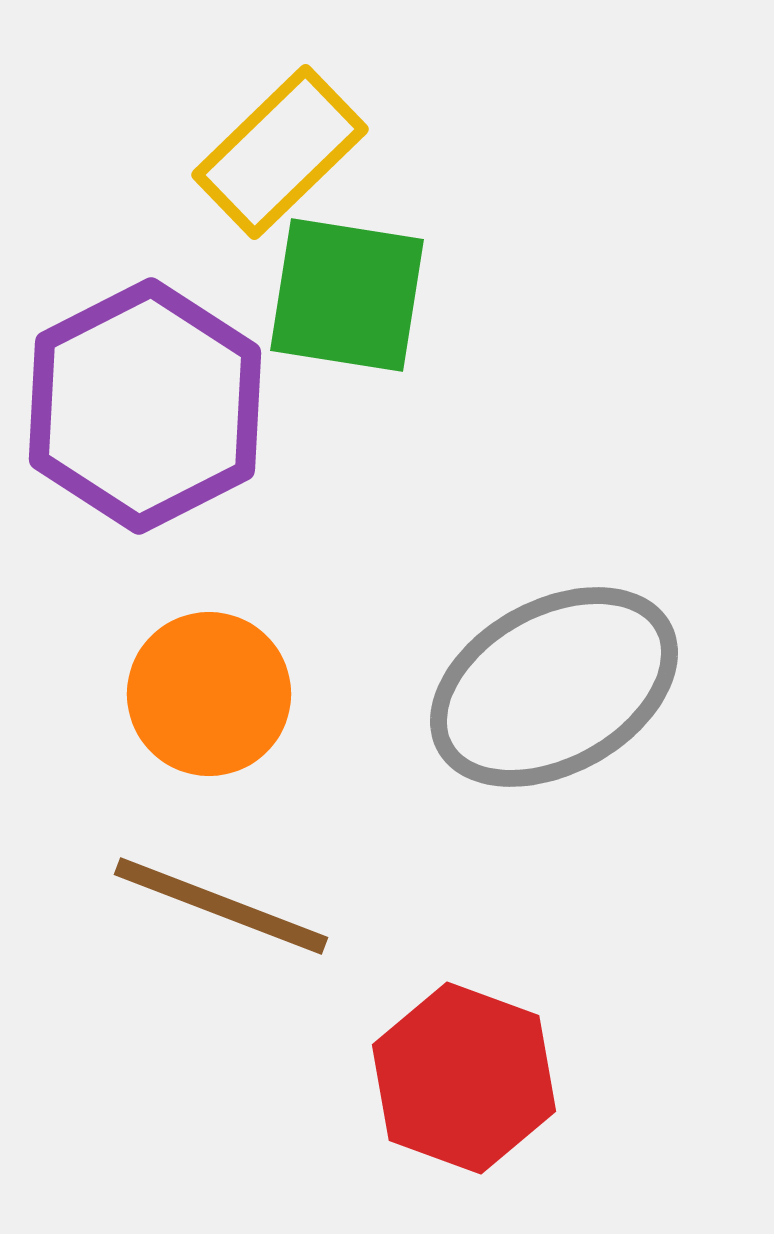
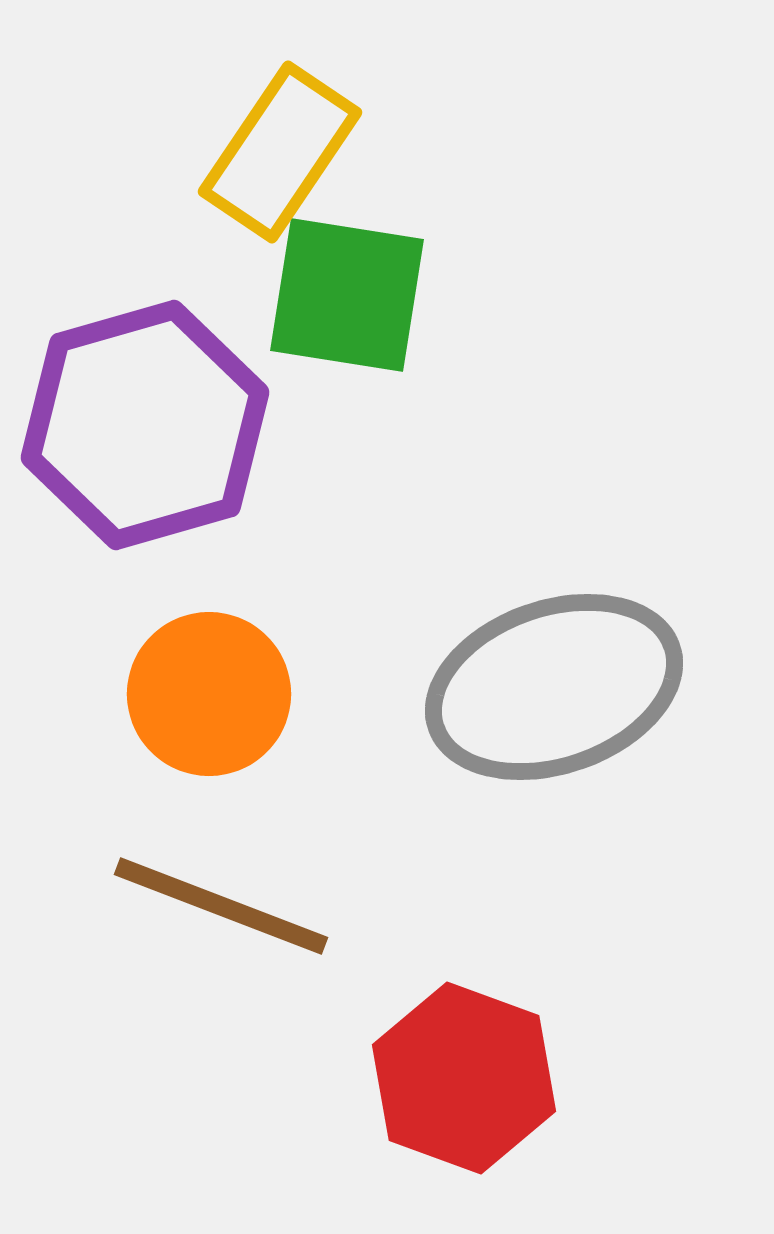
yellow rectangle: rotated 12 degrees counterclockwise
purple hexagon: moved 19 px down; rotated 11 degrees clockwise
gray ellipse: rotated 10 degrees clockwise
